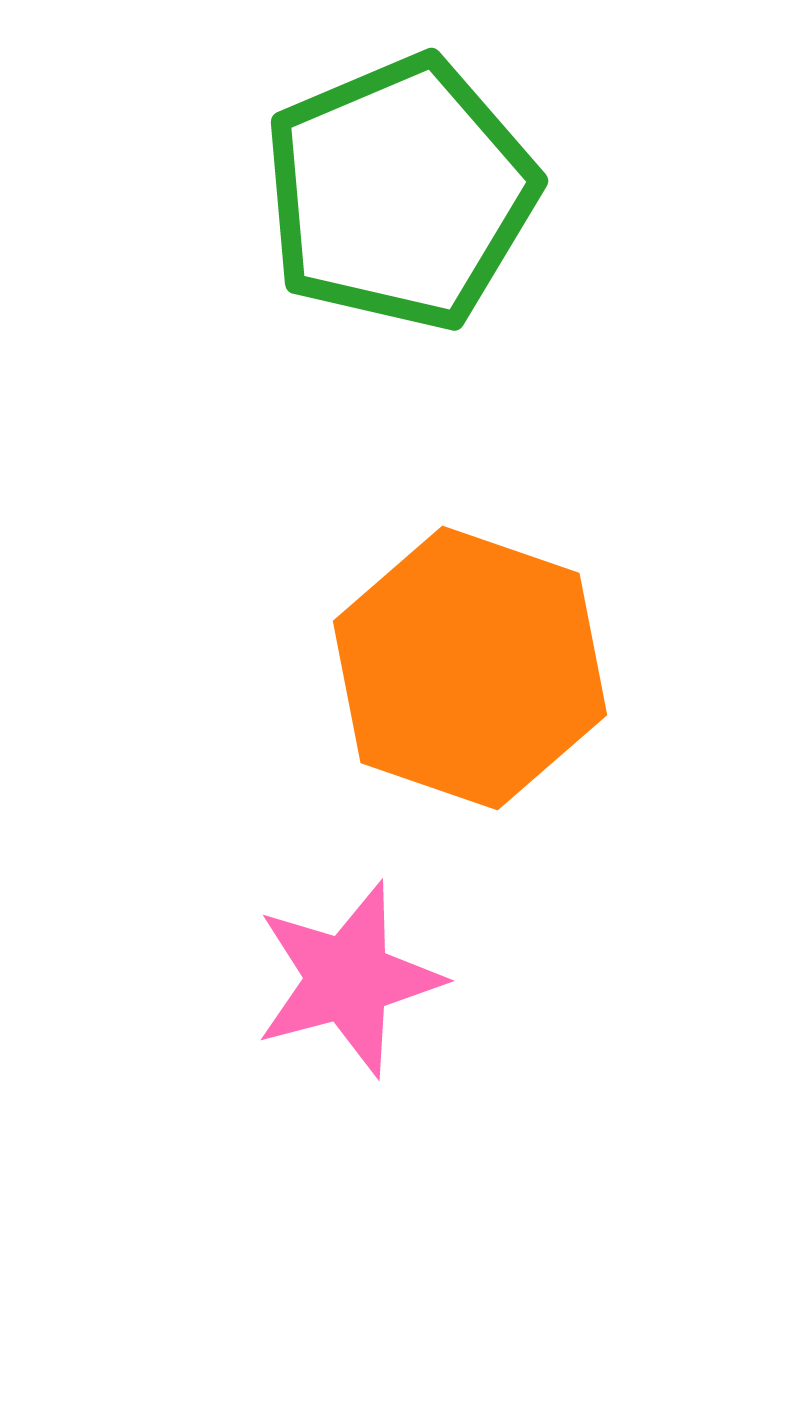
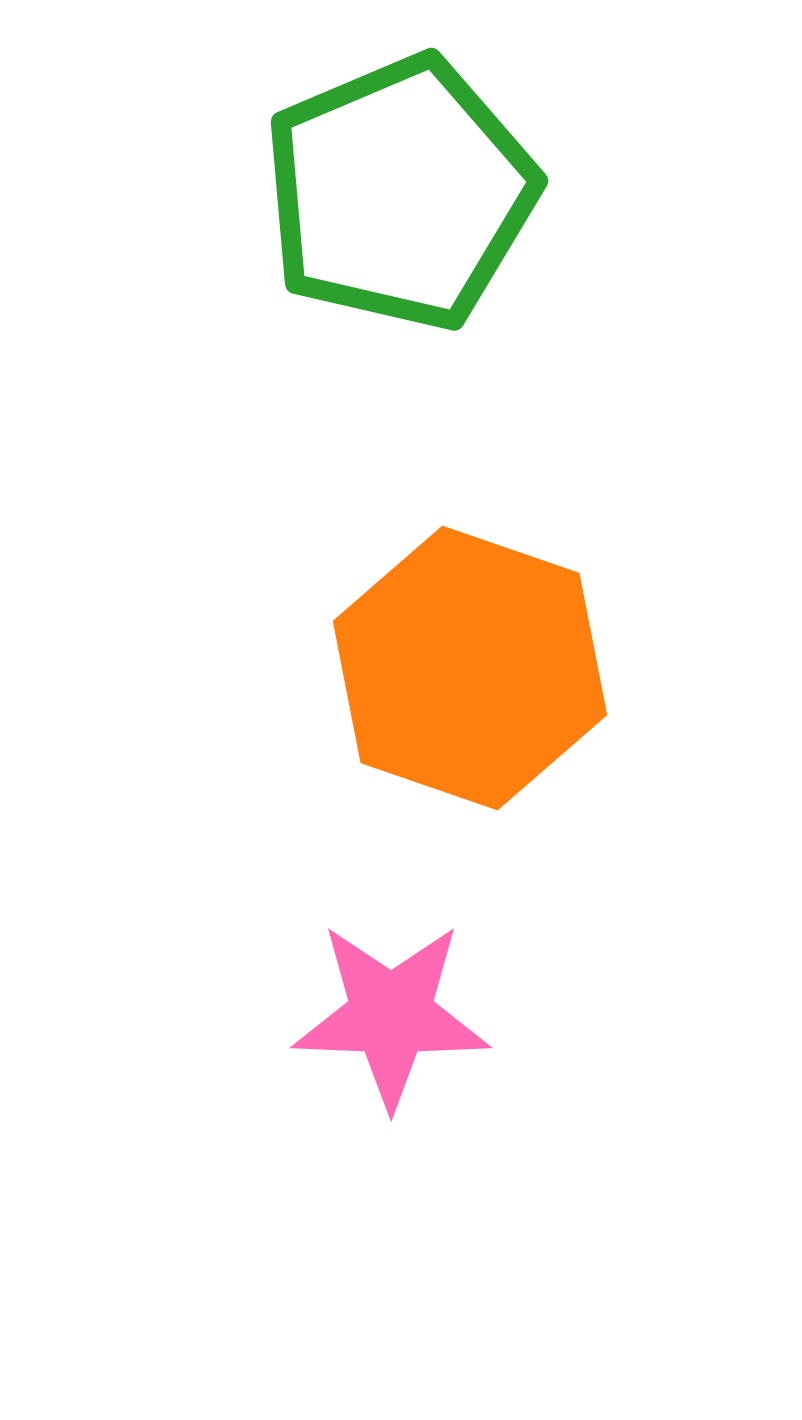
pink star: moved 43 px right, 36 px down; rotated 17 degrees clockwise
